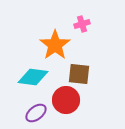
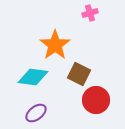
pink cross: moved 8 px right, 11 px up
brown square: rotated 20 degrees clockwise
red circle: moved 30 px right
